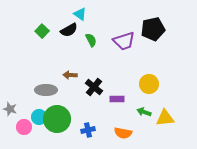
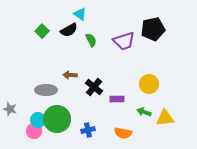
cyan circle: moved 1 px left, 3 px down
pink circle: moved 10 px right, 4 px down
